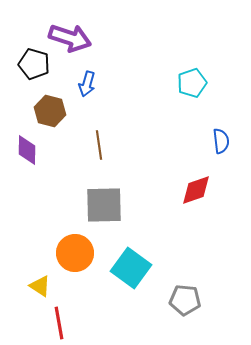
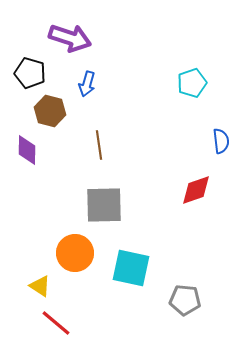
black pentagon: moved 4 px left, 9 px down
cyan square: rotated 24 degrees counterclockwise
red line: moved 3 px left; rotated 40 degrees counterclockwise
